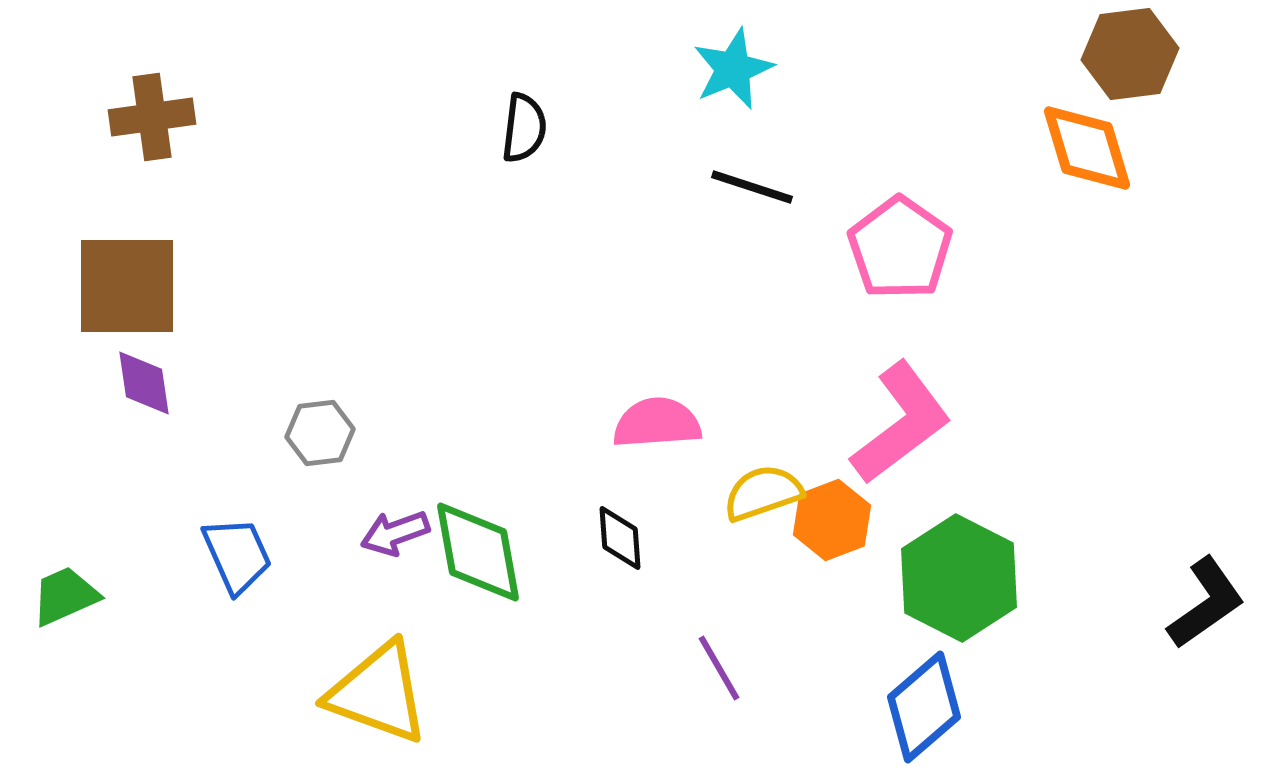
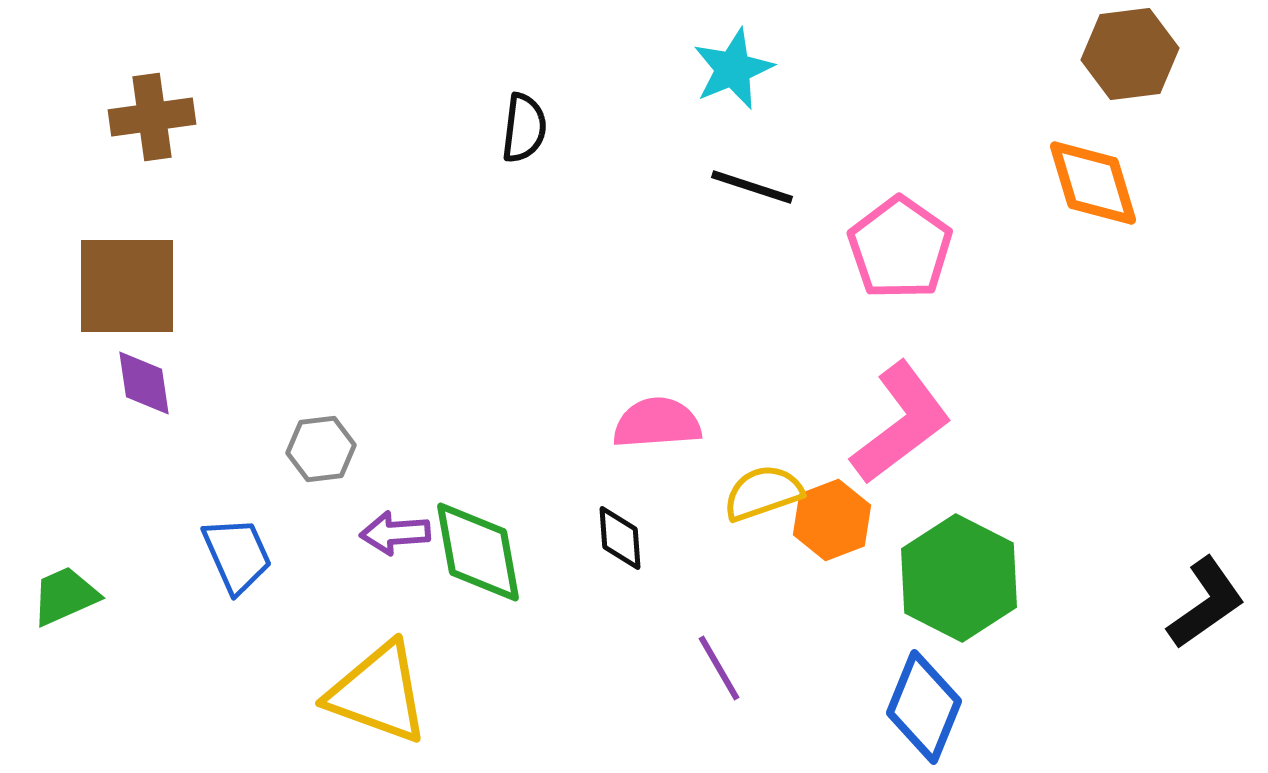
orange diamond: moved 6 px right, 35 px down
gray hexagon: moved 1 px right, 16 px down
purple arrow: rotated 16 degrees clockwise
blue diamond: rotated 27 degrees counterclockwise
